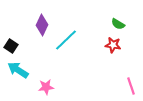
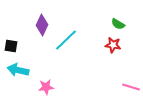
black square: rotated 24 degrees counterclockwise
cyan arrow: rotated 20 degrees counterclockwise
pink line: moved 1 px down; rotated 54 degrees counterclockwise
